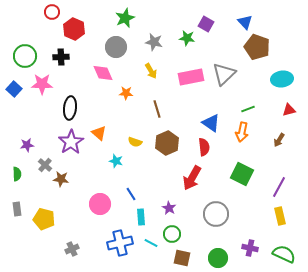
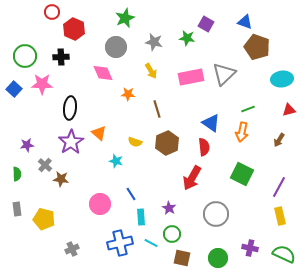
blue triangle at (245, 22): rotated 28 degrees counterclockwise
orange star at (126, 93): moved 2 px right, 1 px down
